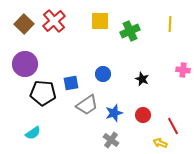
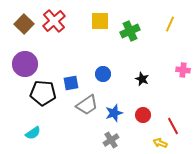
yellow line: rotated 21 degrees clockwise
gray cross: rotated 21 degrees clockwise
